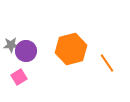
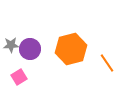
purple circle: moved 4 px right, 2 px up
